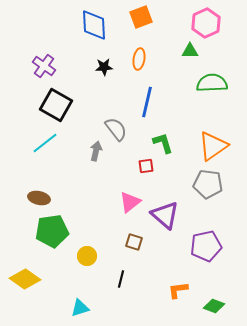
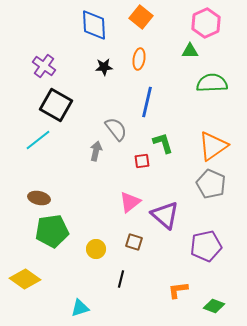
orange square: rotated 30 degrees counterclockwise
cyan line: moved 7 px left, 3 px up
red square: moved 4 px left, 5 px up
gray pentagon: moved 3 px right; rotated 16 degrees clockwise
yellow circle: moved 9 px right, 7 px up
